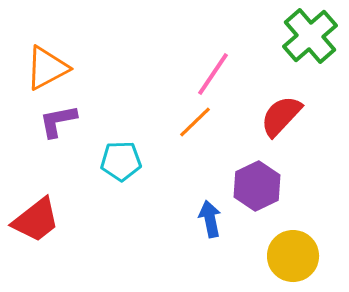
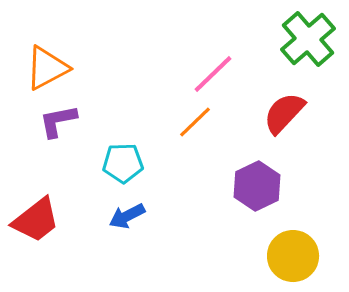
green cross: moved 2 px left, 3 px down
pink line: rotated 12 degrees clockwise
red semicircle: moved 3 px right, 3 px up
cyan pentagon: moved 2 px right, 2 px down
blue arrow: moved 83 px left, 3 px up; rotated 105 degrees counterclockwise
